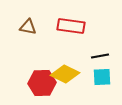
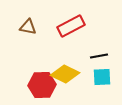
red rectangle: rotated 36 degrees counterclockwise
black line: moved 1 px left
red hexagon: moved 2 px down
